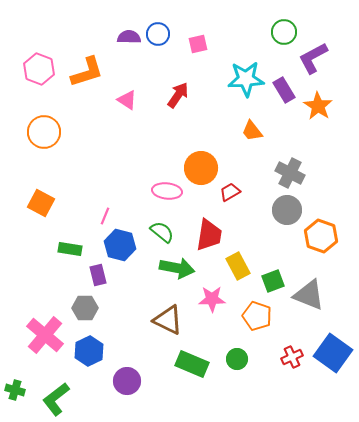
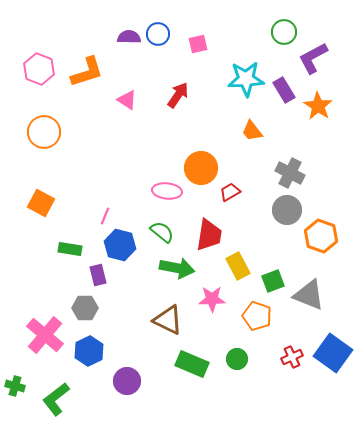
green cross at (15, 390): moved 4 px up
